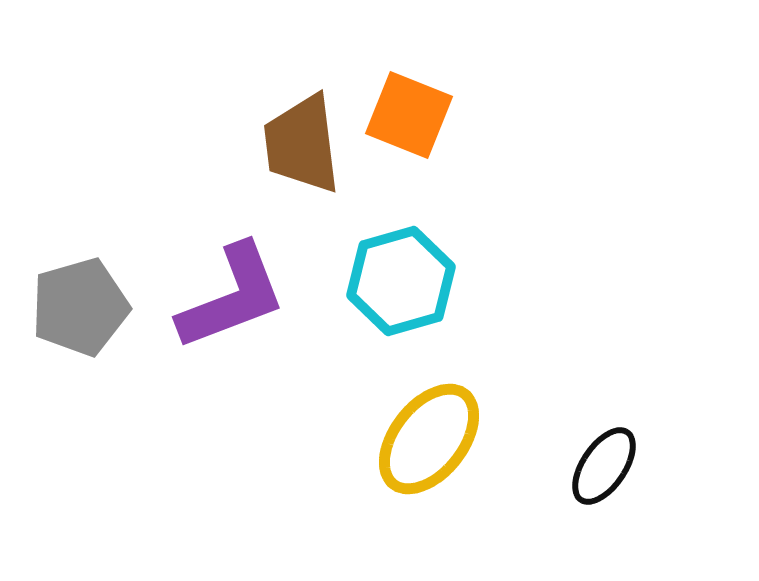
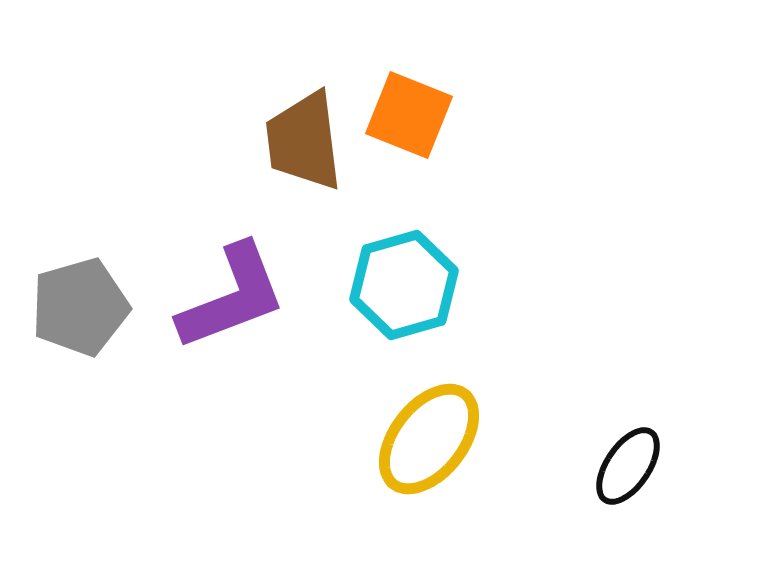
brown trapezoid: moved 2 px right, 3 px up
cyan hexagon: moved 3 px right, 4 px down
black ellipse: moved 24 px right
